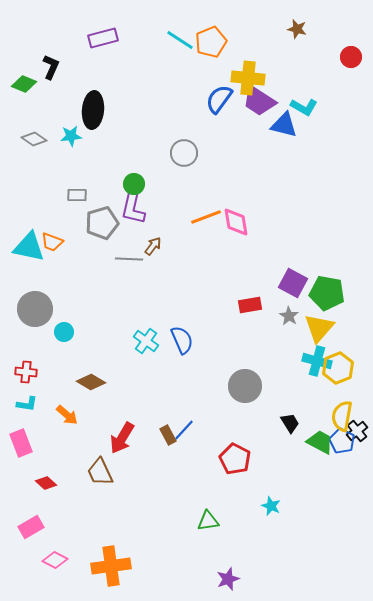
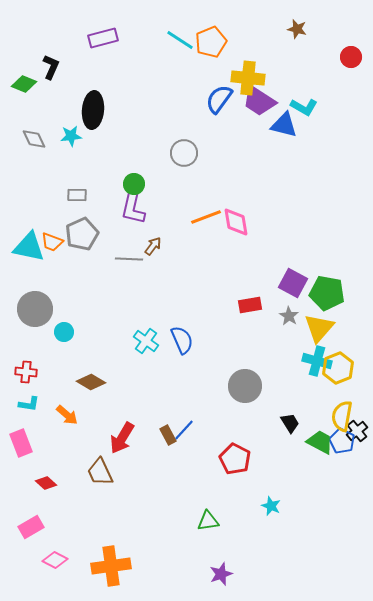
gray diamond at (34, 139): rotated 30 degrees clockwise
gray pentagon at (102, 223): moved 20 px left, 11 px down; rotated 8 degrees counterclockwise
cyan L-shape at (27, 404): moved 2 px right
purple star at (228, 579): moved 7 px left, 5 px up
